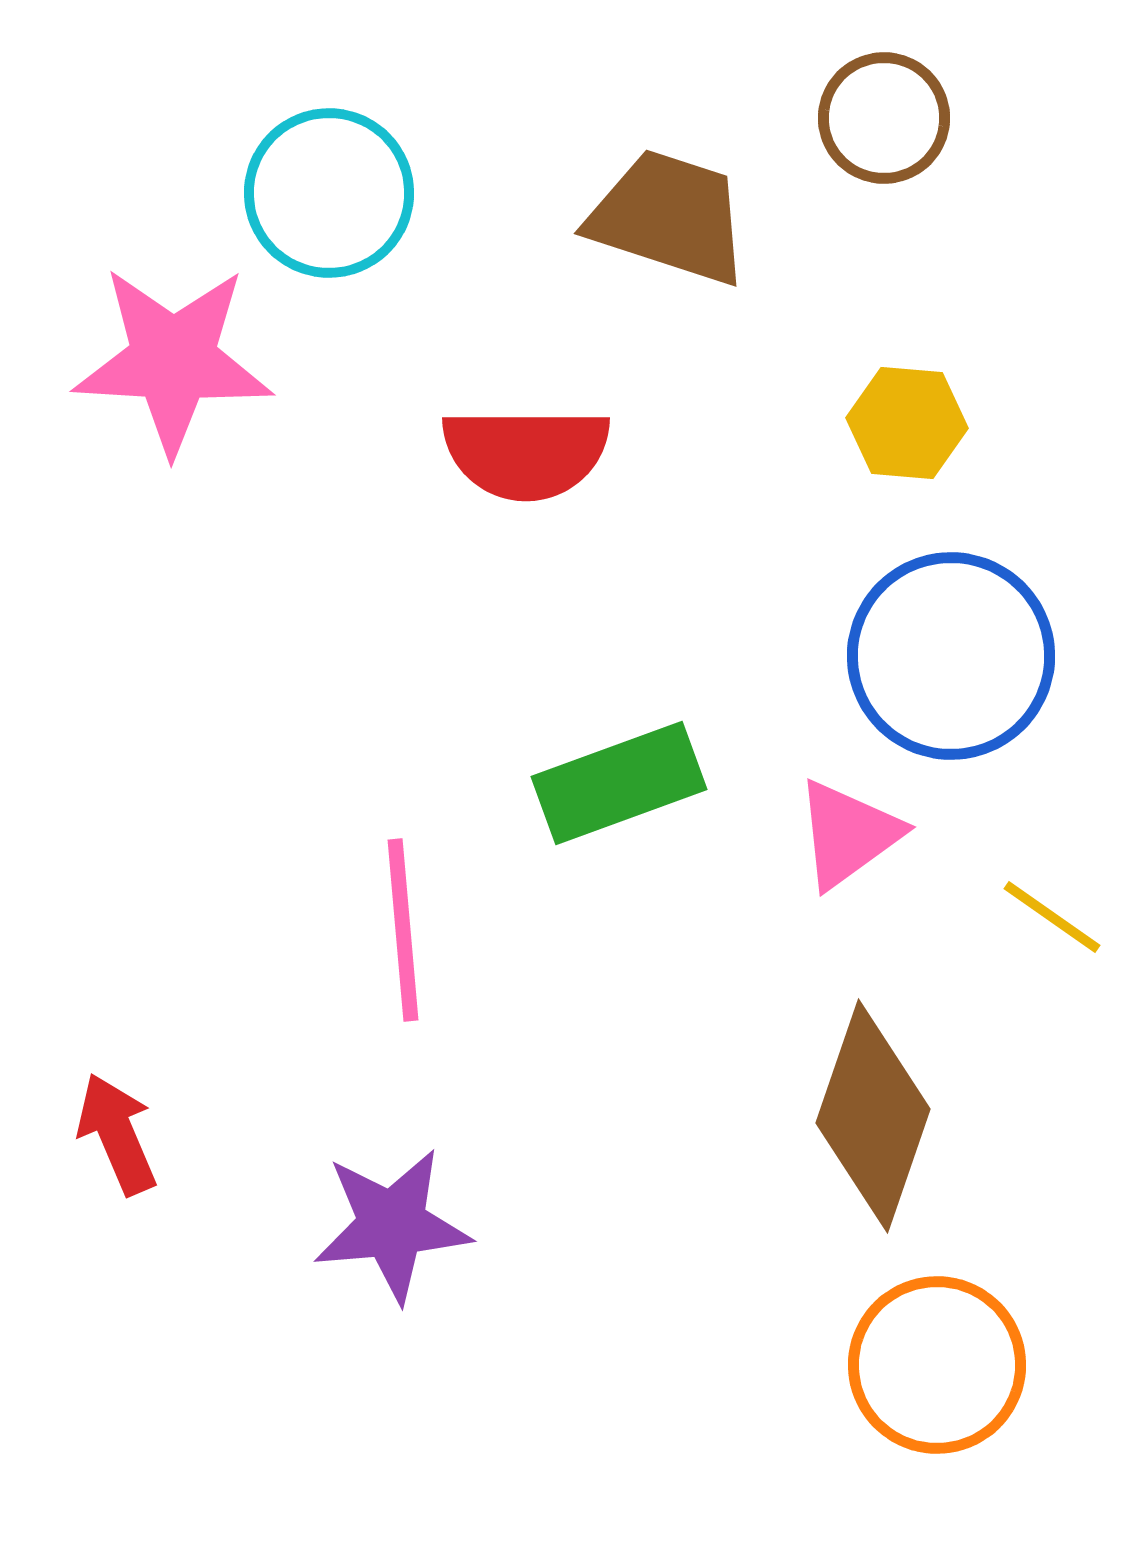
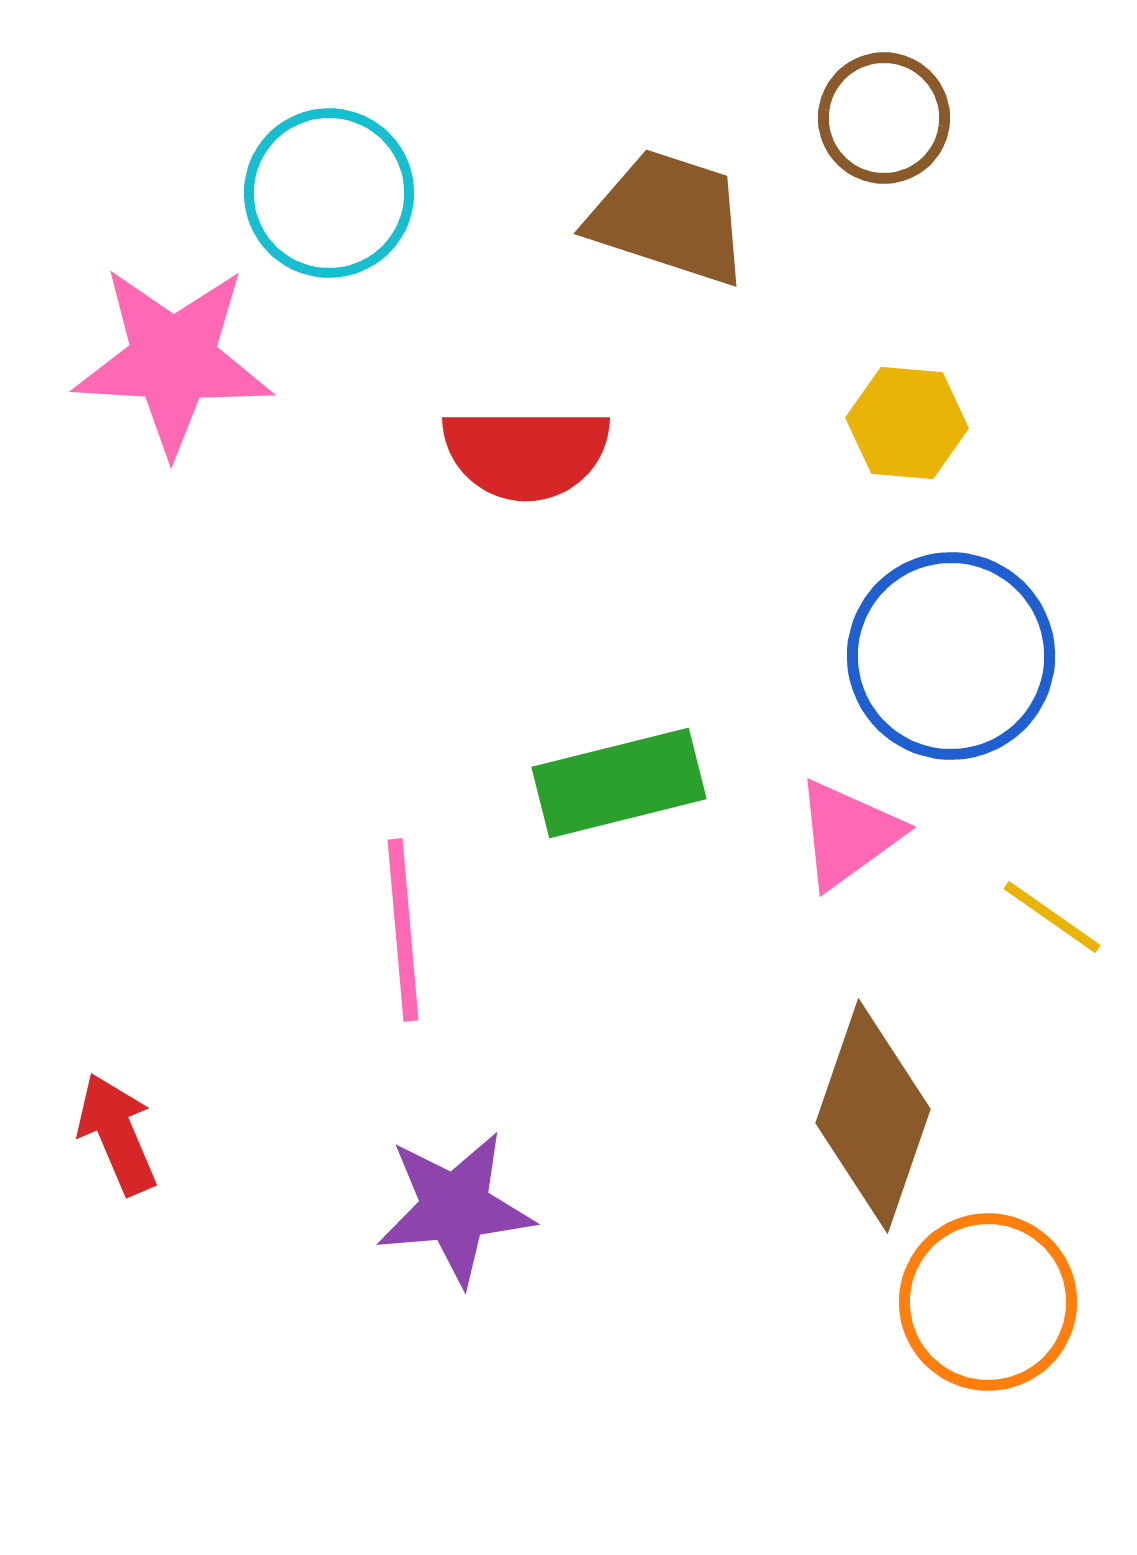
green rectangle: rotated 6 degrees clockwise
purple star: moved 63 px right, 17 px up
orange circle: moved 51 px right, 63 px up
